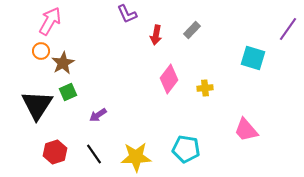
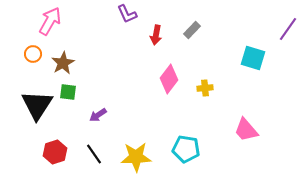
orange circle: moved 8 px left, 3 px down
green square: rotated 30 degrees clockwise
